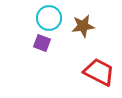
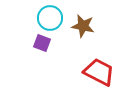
cyan circle: moved 1 px right
brown star: rotated 20 degrees clockwise
